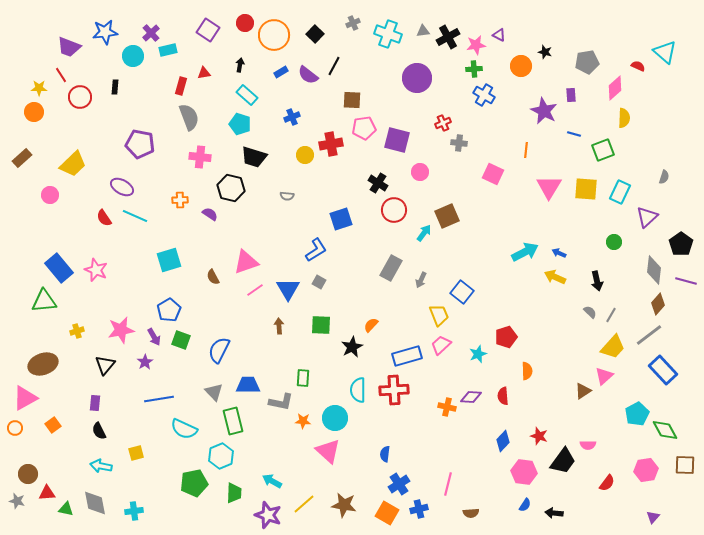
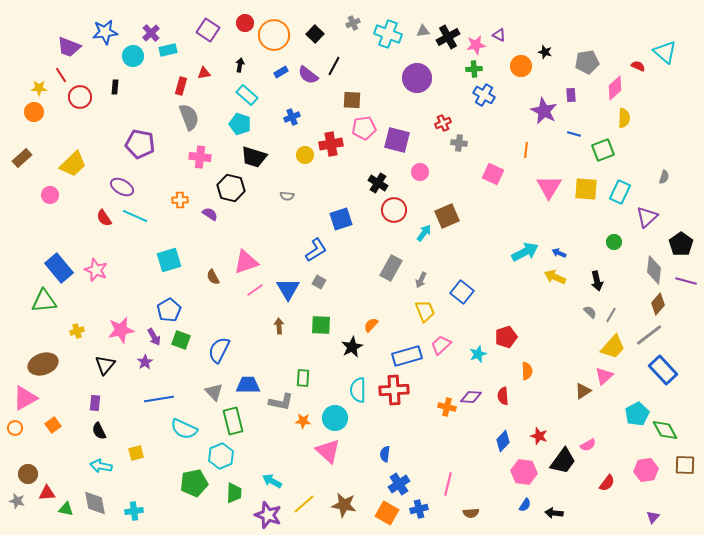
yellow trapezoid at (439, 315): moved 14 px left, 4 px up
pink semicircle at (588, 445): rotated 28 degrees counterclockwise
